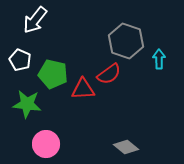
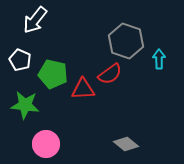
red semicircle: moved 1 px right
green star: moved 2 px left, 1 px down
gray diamond: moved 3 px up
